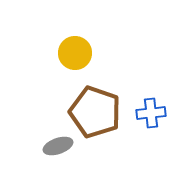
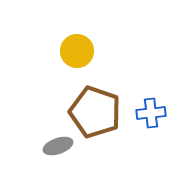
yellow circle: moved 2 px right, 2 px up
